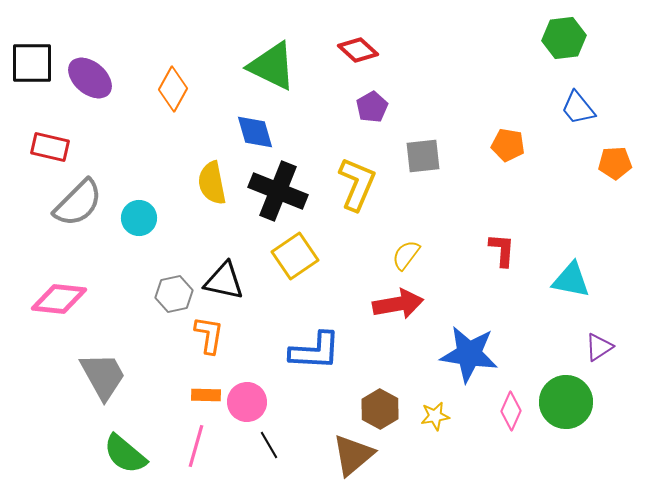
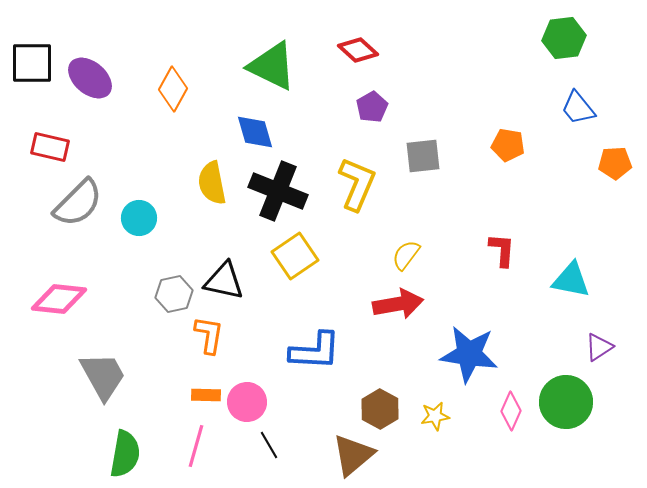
green semicircle at (125, 454): rotated 120 degrees counterclockwise
